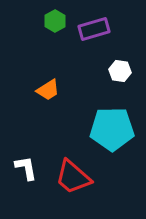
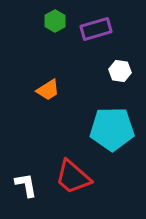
purple rectangle: moved 2 px right
white L-shape: moved 17 px down
